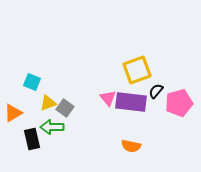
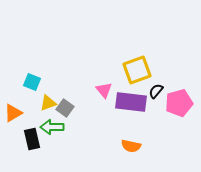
pink triangle: moved 4 px left, 8 px up
